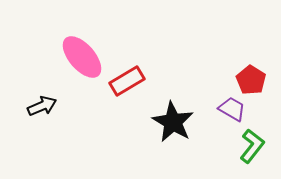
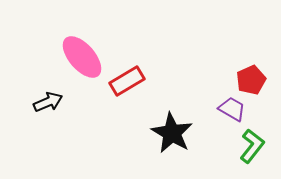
red pentagon: rotated 16 degrees clockwise
black arrow: moved 6 px right, 4 px up
black star: moved 1 px left, 11 px down
